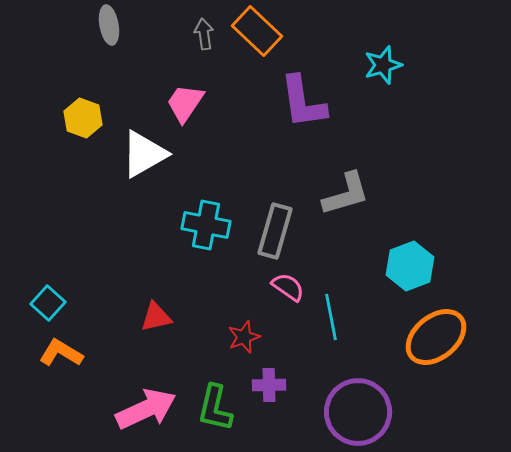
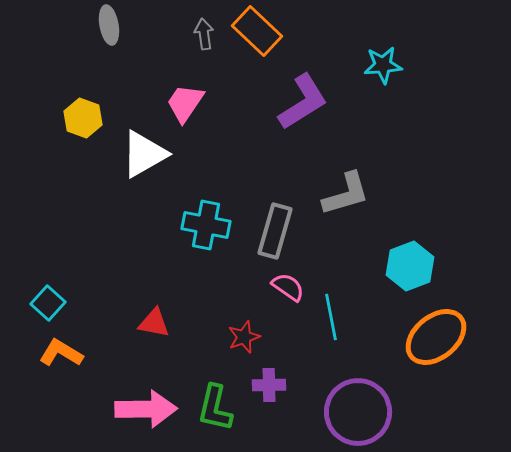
cyan star: rotated 12 degrees clockwise
purple L-shape: rotated 114 degrees counterclockwise
red triangle: moved 2 px left, 6 px down; rotated 24 degrees clockwise
pink arrow: rotated 24 degrees clockwise
